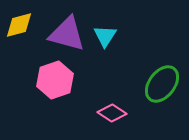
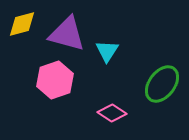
yellow diamond: moved 3 px right, 1 px up
cyan triangle: moved 2 px right, 15 px down
